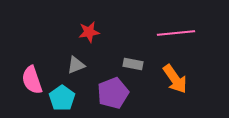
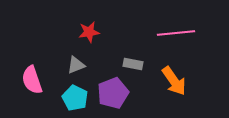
orange arrow: moved 1 px left, 2 px down
cyan pentagon: moved 13 px right; rotated 10 degrees counterclockwise
